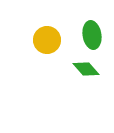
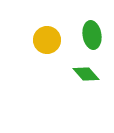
green diamond: moved 5 px down
